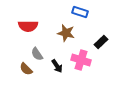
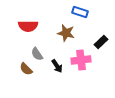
pink cross: rotated 24 degrees counterclockwise
